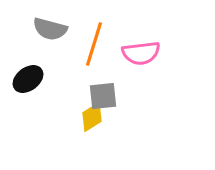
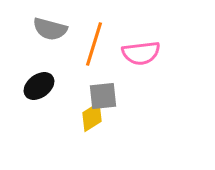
black ellipse: moved 11 px right, 7 px down
